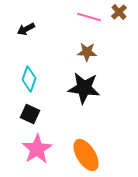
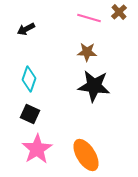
pink line: moved 1 px down
black star: moved 10 px right, 2 px up
